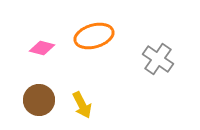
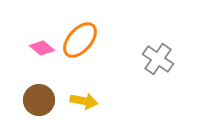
orange ellipse: moved 14 px left, 4 px down; rotated 33 degrees counterclockwise
pink diamond: rotated 25 degrees clockwise
yellow arrow: moved 2 px right, 4 px up; rotated 52 degrees counterclockwise
